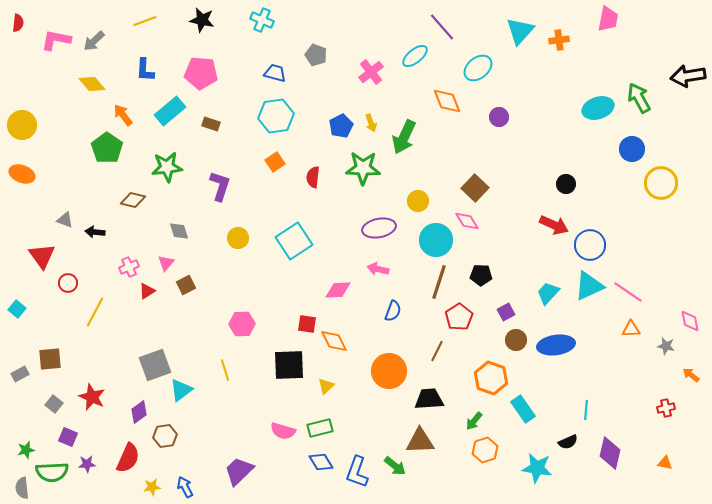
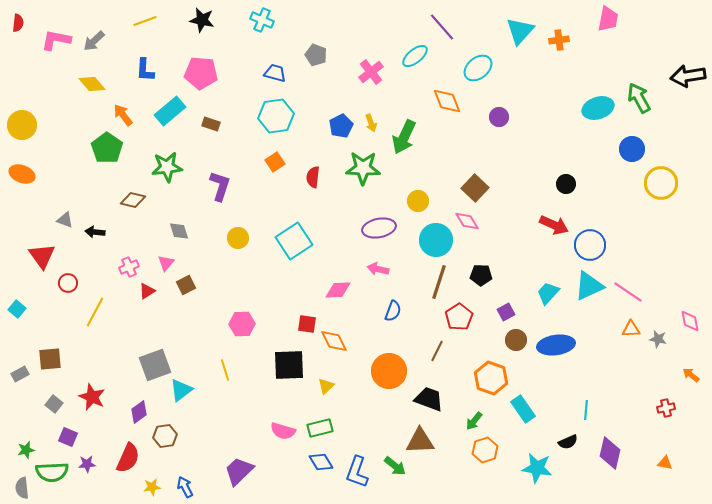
gray star at (666, 346): moved 8 px left, 7 px up
black trapezoid at (429, 399): rotated 24 degrees clockwise
